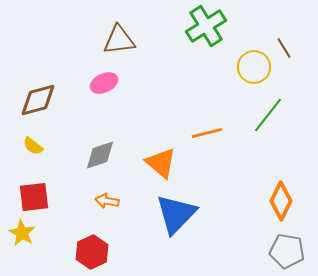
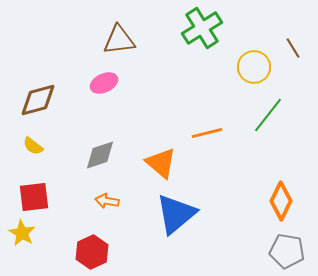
green cross: moved 4 px left, 2 px down
brown line: moved 9 px right
blue triangle: rotated 6 degrees clockwise
